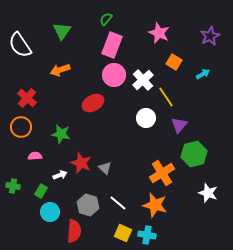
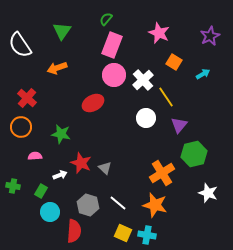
orange arrow: moved 3 px left, 2 px up
